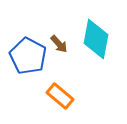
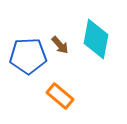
brown arrow: moved 1 px right, 1 px down
blue pentagon: rotated 30 degrees counterclockwise
